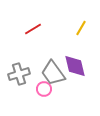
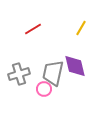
gray trapezoid: rotated 48 degrees clockwise
